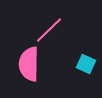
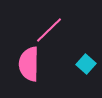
cyan square: rotated 18 degrees clockwise
